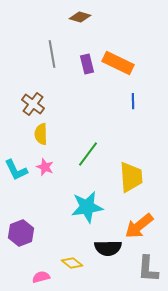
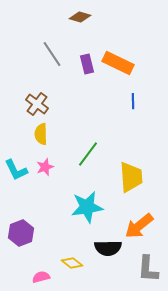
gray line: rotated 24 degrees counterclockwise
brown cross: moved 4 px right
pink star: rotated 30 degrees clockwise
